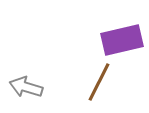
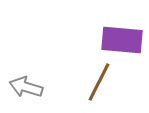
purple rectangle: rotated 18 degrees clockwise
